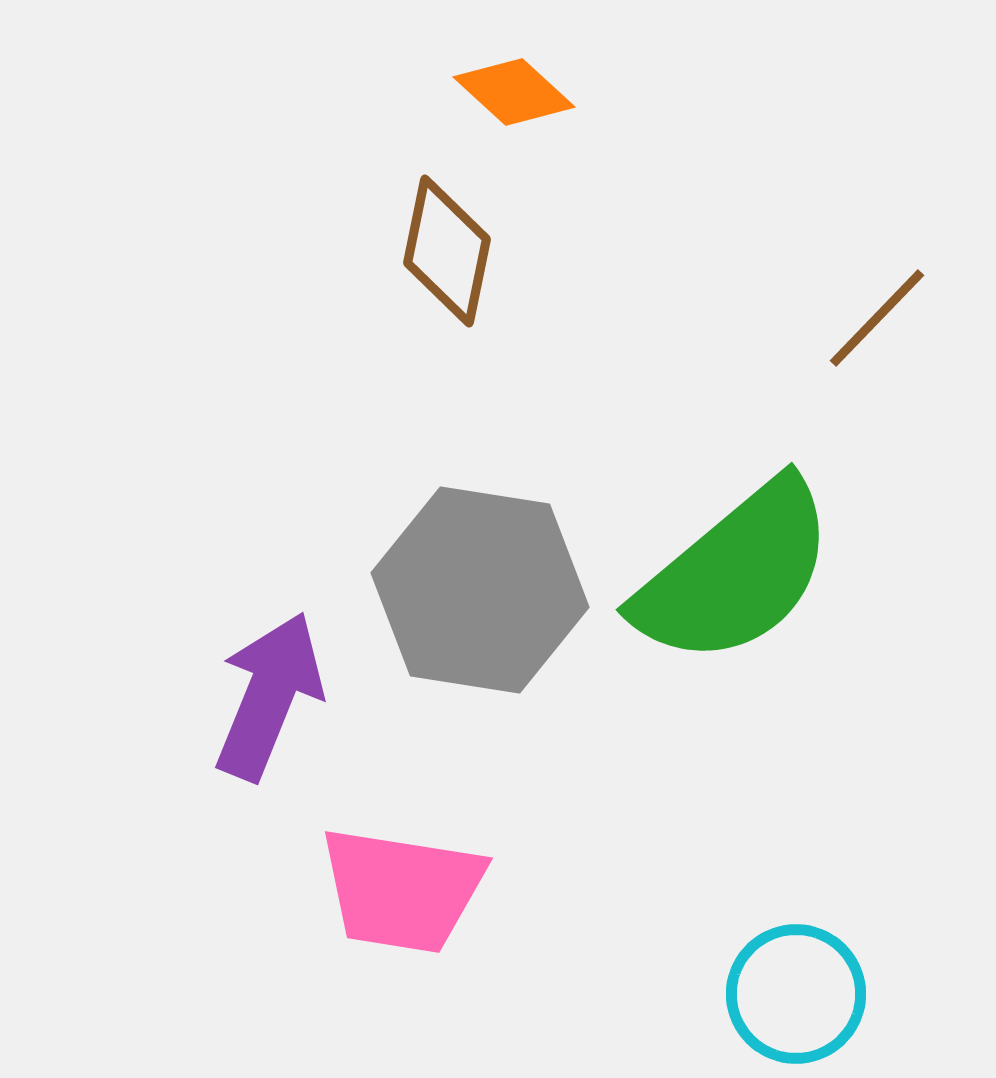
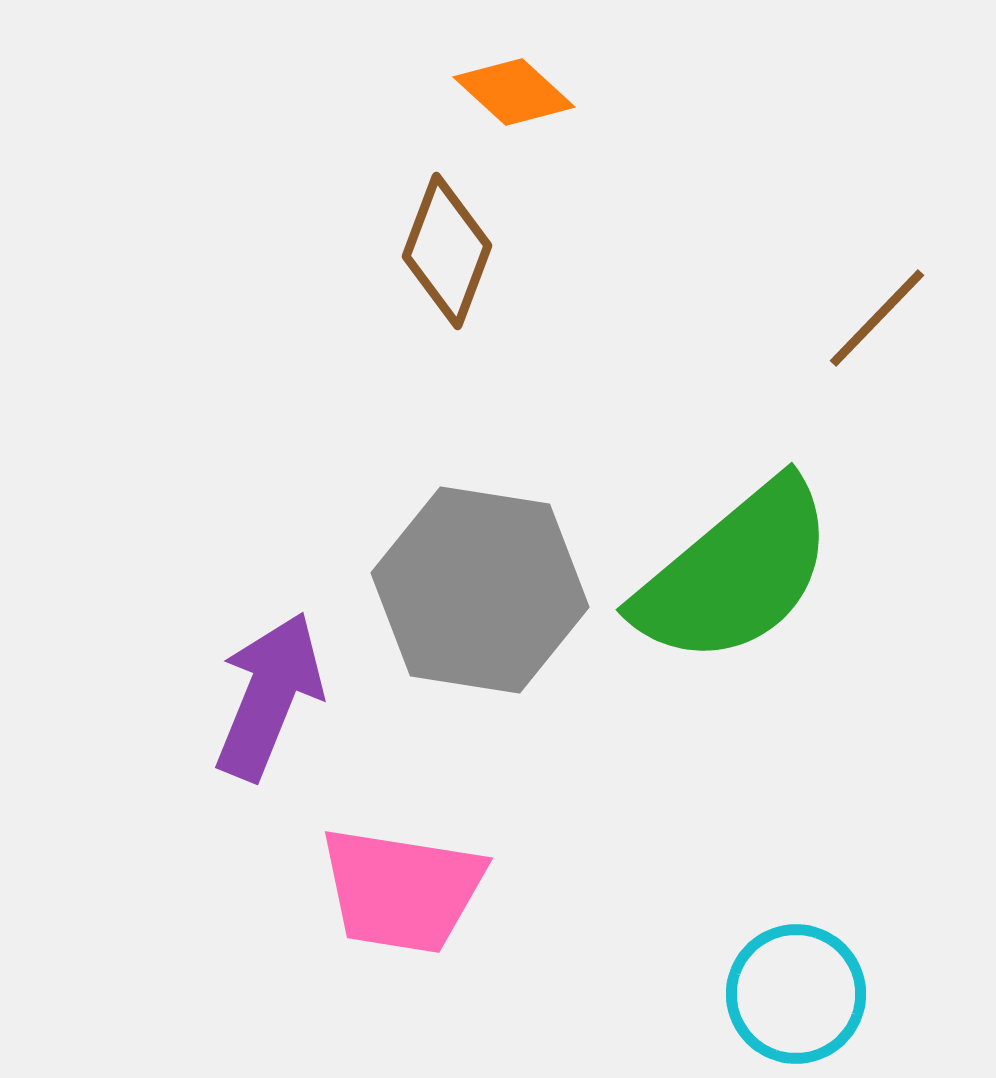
brown diamond: rotated 9 degrees clockwise
